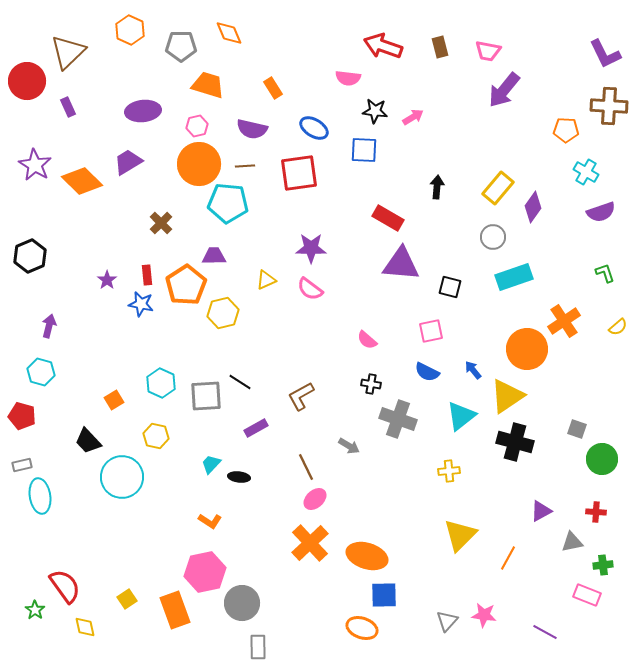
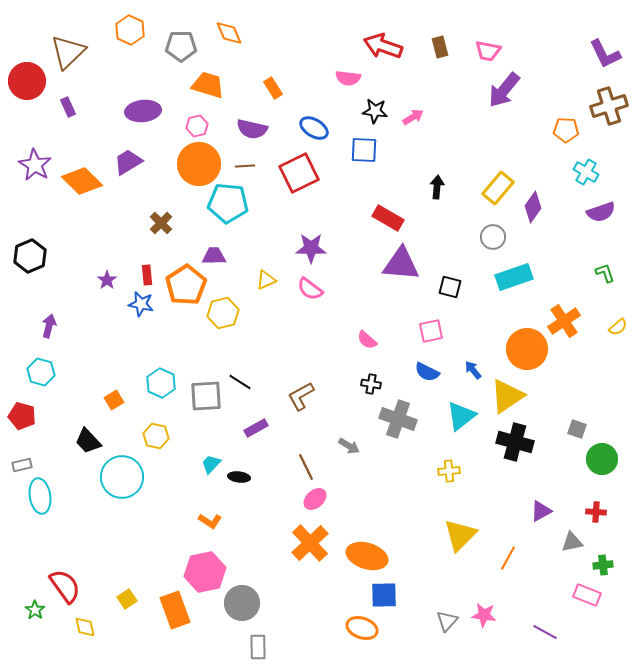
brown cross at (609, 106): rotated 21 degrees counterclockwise
red square at (299, 173): rotated 18 degrees counterclockwise
